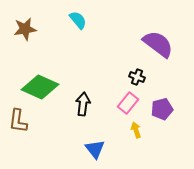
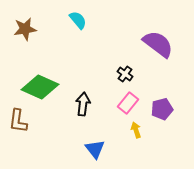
black cross: moved 12 px left, 3 px up; rotated 14 degrees clockwise
